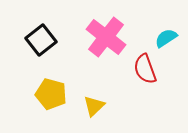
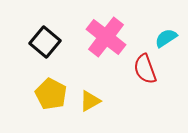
black square: moved 4 px right, 2 px down; rotated 12 degrees counterclockwise
yellow pentagon: rotated 12 degrees clockwise
yellow triangle: moved 4 px left, 5 px up; rotated 15 degrees clockwise
